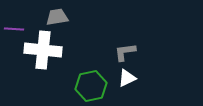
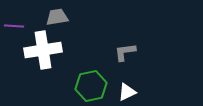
purple line: moved 3 px up
white cross: rotated 15 degrees counterclockwise
white triangle: moved 14 px down
